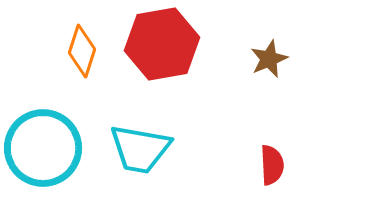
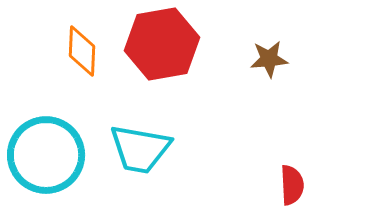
orange diamond: rotated 15 degrees counterclockwise
brown star: rotated 18 degrees clockwise
cyan circle: moved 3 px right, 7 px down
red semicircle: moved 20 px right, 20 px down
